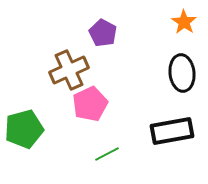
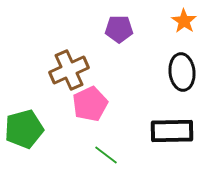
orange star: moved 1 px up
purple pentagon: moved 16 px right, 4 px up; rotated 28 degrees counterclockwise
black ellipse: moved 1 px up
black rectangle: rotated 9 degrees clockwise
green line: moved 1 px left, 1 px down; rotated 65 degrees clockwise
